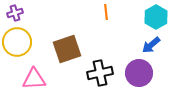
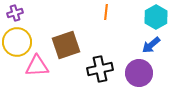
orange line: rotated 14 degrees clockwise
brown square: moved 1 px left, 4 px up
black cross: moved 4 px up
pink triangle: moved 3 px right, 13 px up
